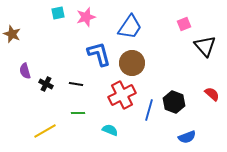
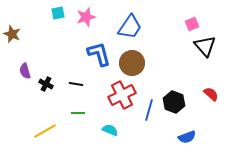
pink square: moved 8 px right
red semicircle: moved 1 px left
